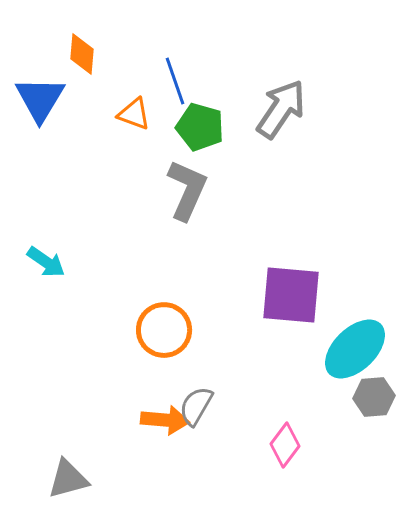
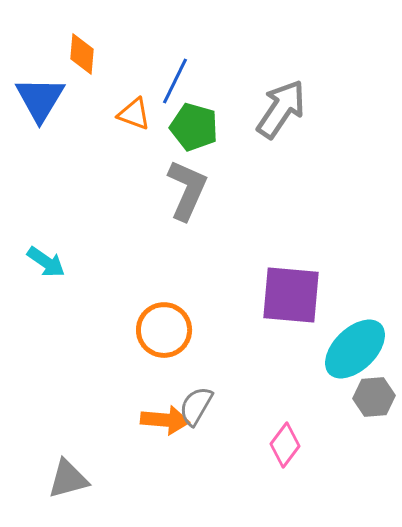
blue line: rotated 45 degrees clockwise
green pentagon: moved 6 px left
